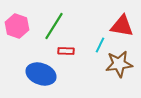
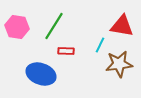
pink hexagon: moved 1 px down; rotated 10 degrees counterclockwise
